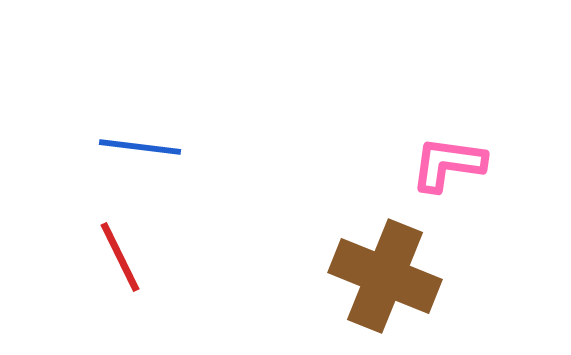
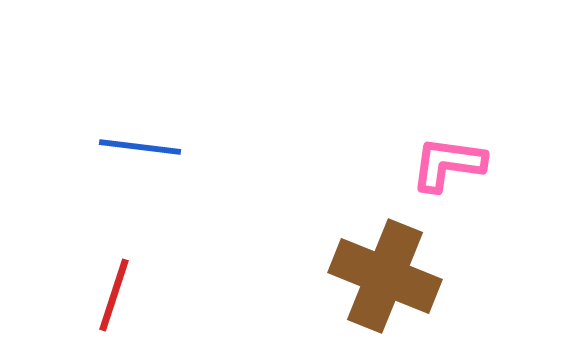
red line: moved 6 px left, 38 px down; rotated 44 degrees clockwise
